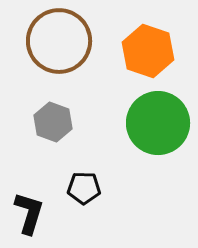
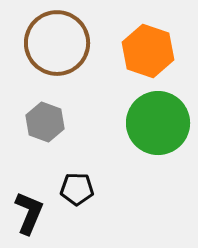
brown circle: moved 2 px left, 2 px down
gray hexagon: moved 8 px left
black pentagon: moved 7 px left, 1 px down
black L-shape: rotated 6 degrees clockwise
